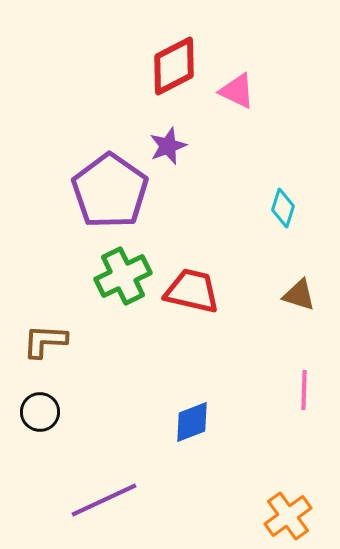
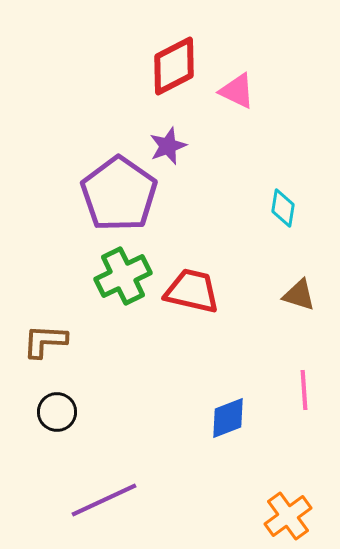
purple pentagon: moved 9 px right, 3 px down
cyan diamond: rotated 9 degrees counterclockwise
pink line: rotated 6 degrees counterclockwise
black circle: moved 17 px right
blue diamond: moved 36 px right, 4 px up
